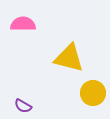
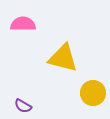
yellow triangle: moved 6 px left
